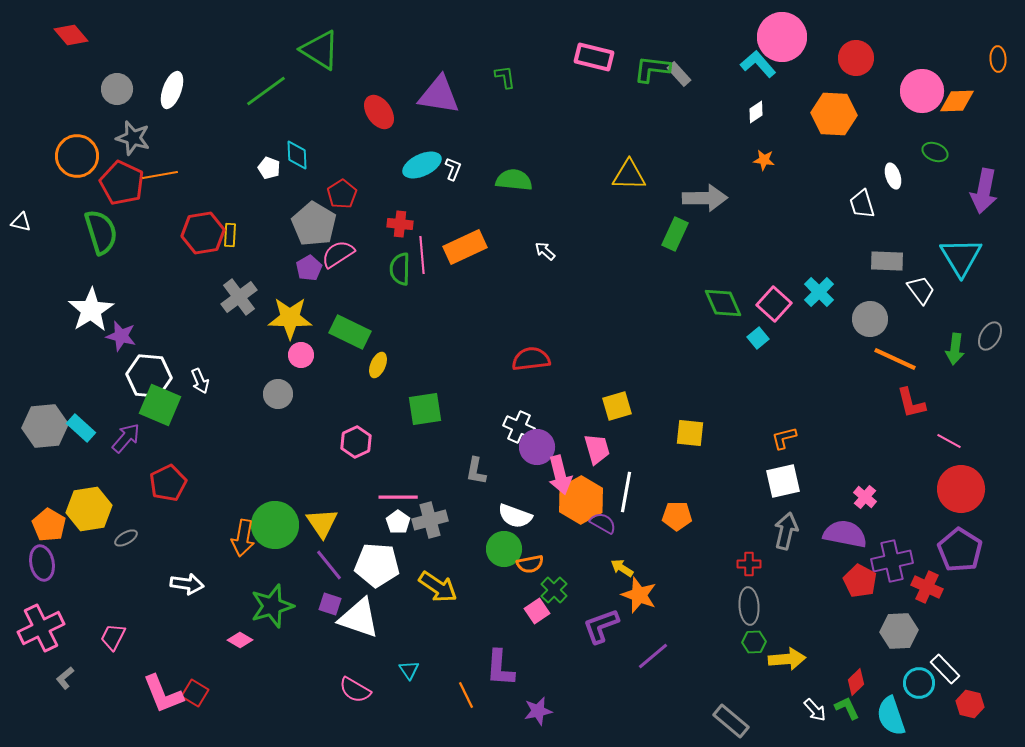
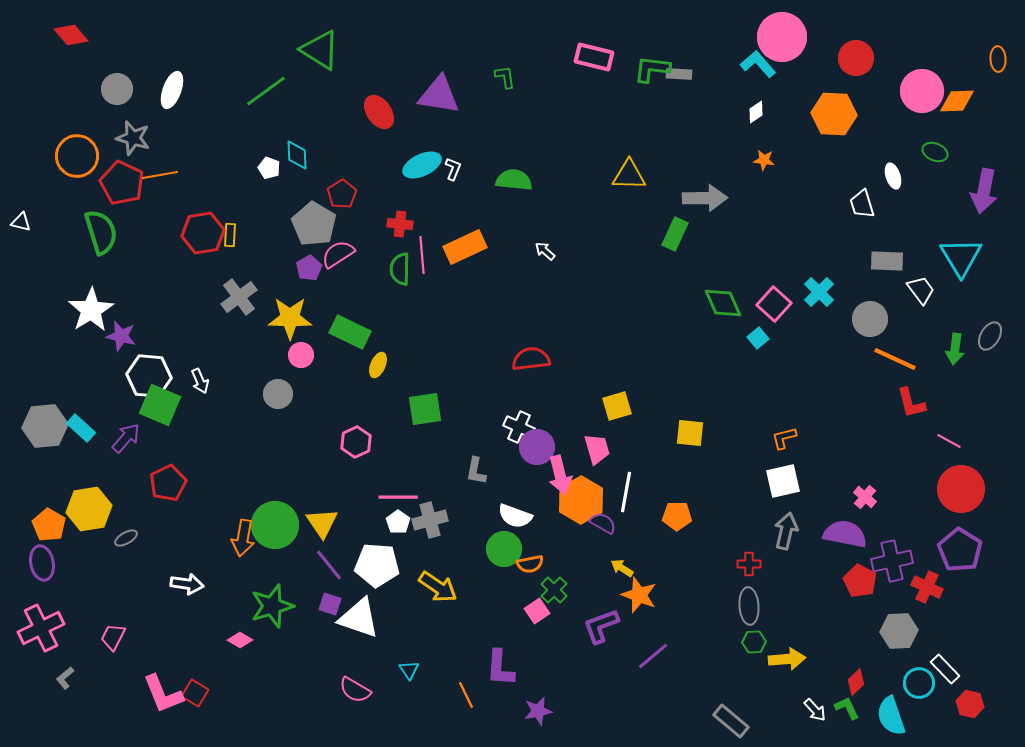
gray rectangle at (679, 74): rotated 45 degrees counterclockwise
